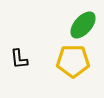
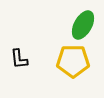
green ellipse: rotated 12 degrees counterclockwise
